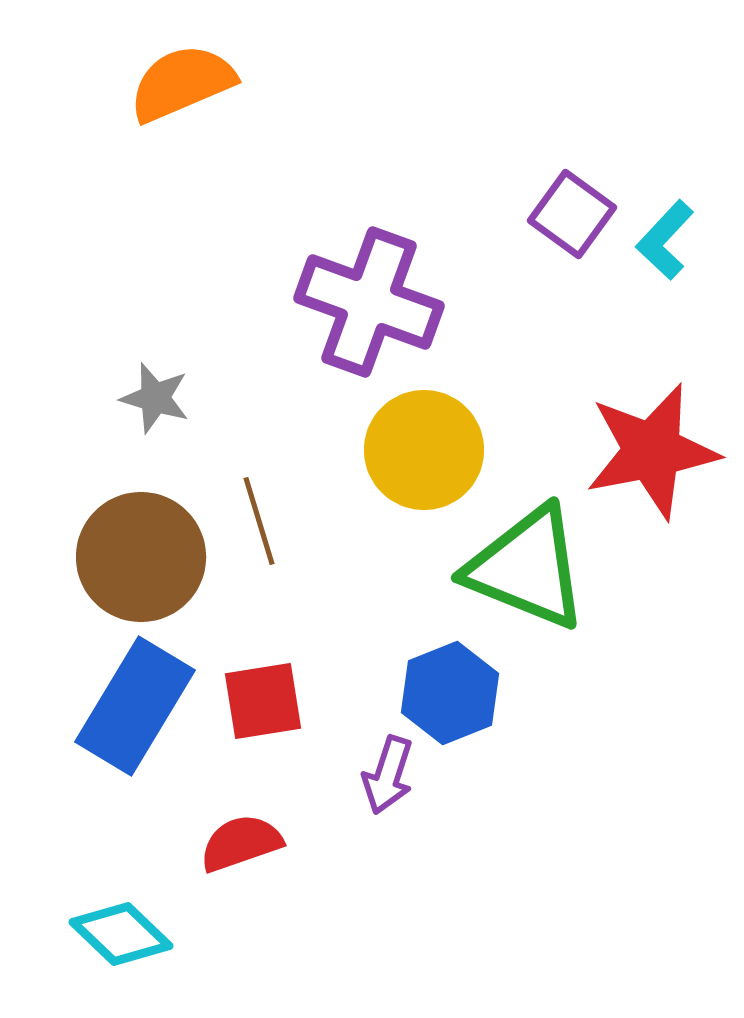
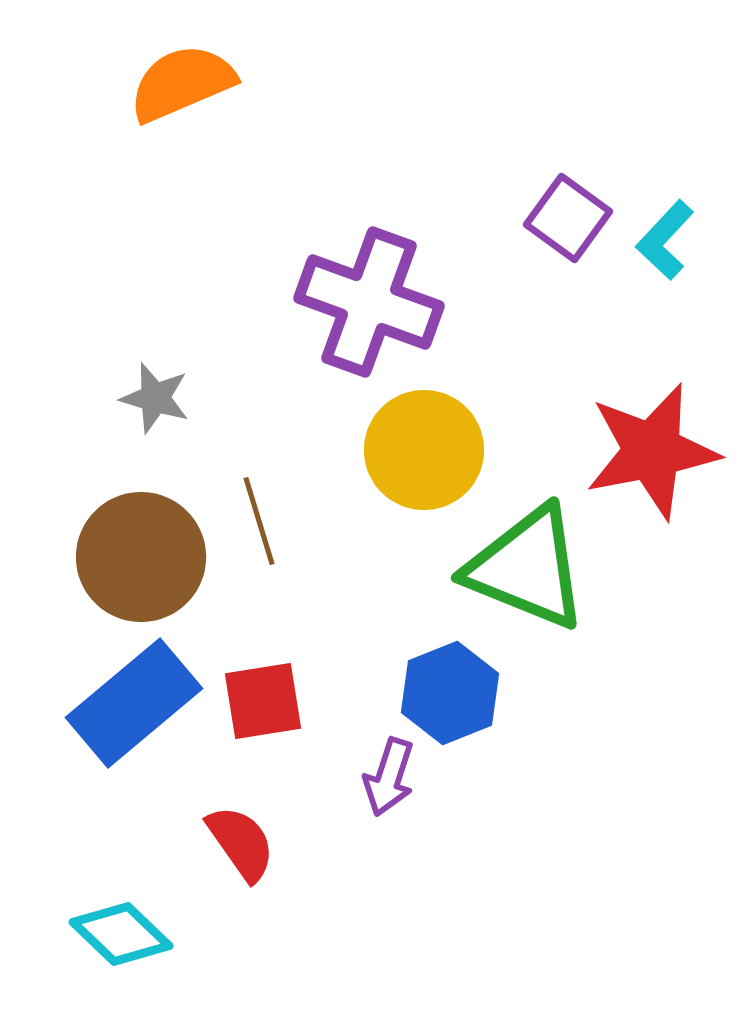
purple square: moved 4 px left, 4 px down
blue rectangle: moved 1 px left, 3 px up; rotated 19 degrees clockwise
purple arrow: moved 1 px right, 2 px down
red semicircle: rotated 74 degrees clockwise
